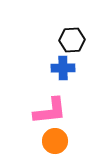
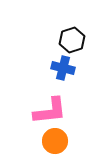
black hexagon: rotated 15 degrees counterclockwise
blue cross: rotated 15 degrees clockwise
